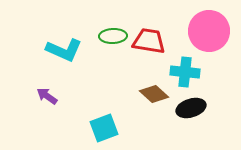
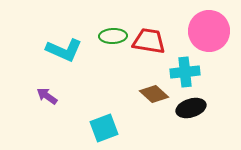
cyan cross: rotated 12 degrees counterclockwise
